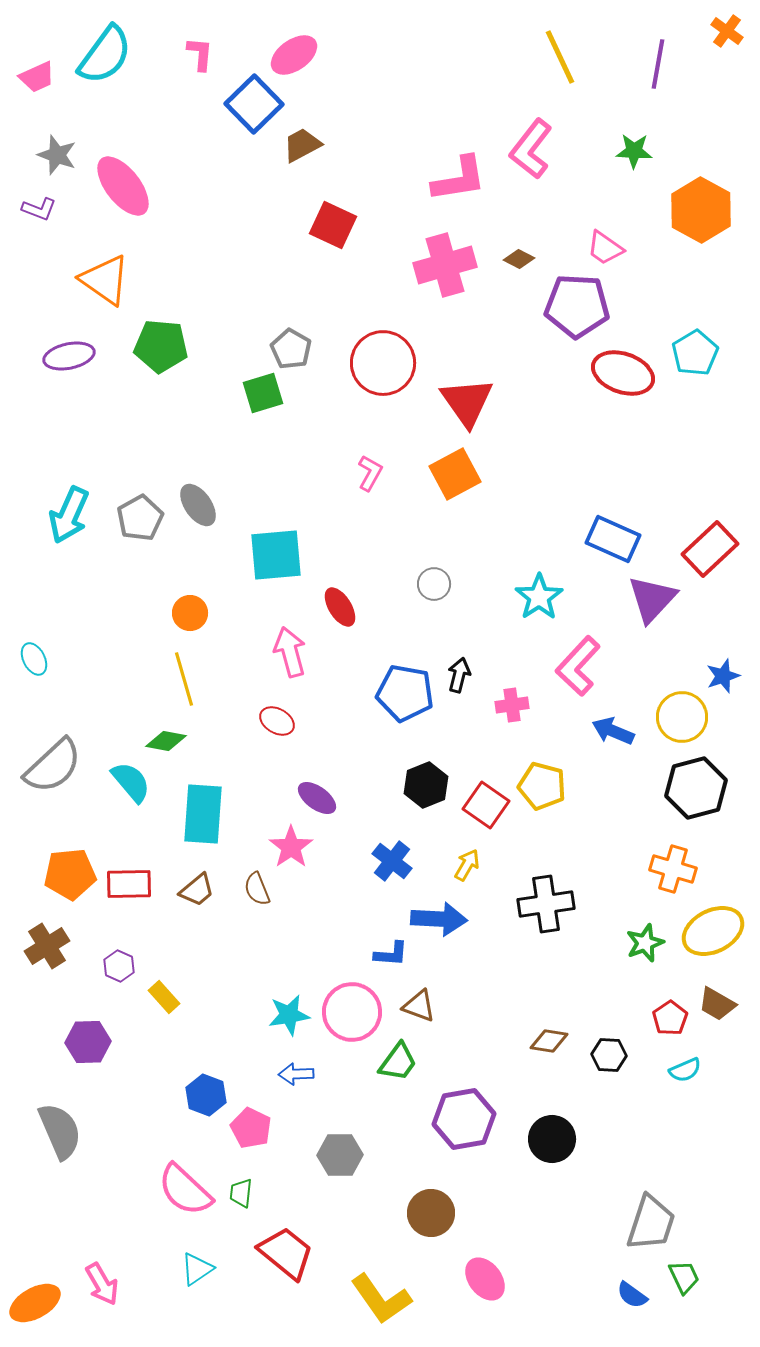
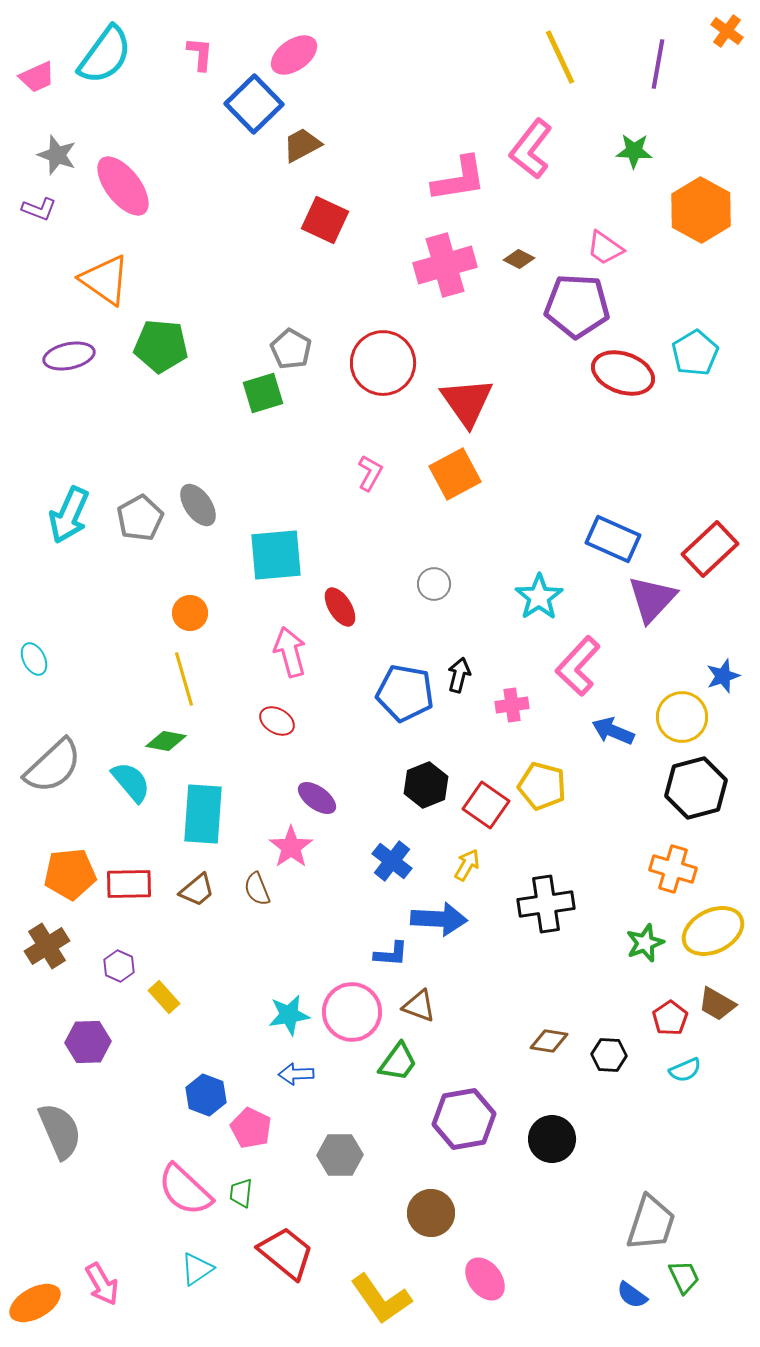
red square at (333, 225): moved 8 px left, 5 px up
